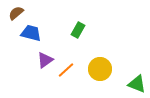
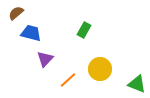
green rectangle: moved 6 px right
purple triangle: moved 1 px up; rotated 12 degrees counterclockwise
orange line: moved 2 px right, 10 px down
